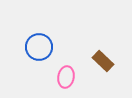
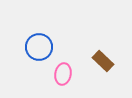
pink ellipse: moved 3 px left, 3 px up
